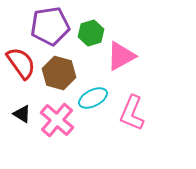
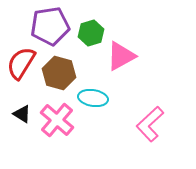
red semicircle: rotated 112 degrees counterclockwise
cyan ellipse: rotated 36 degrees clockwise
pink L-shape: moved 18 px right, 11 px down; rotated 24 degrees clockwise
